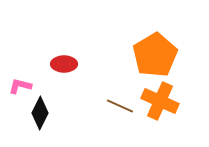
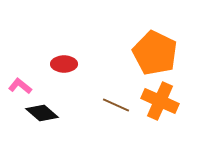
orange pentagon: moved 2 px up; rotated 15 degrees counterclockwise
pink L-shape: rotated 25 degrees clockwise
brown line: moved 4 px left, 1 px up
black diamond: moved 2 px right; rotated 76 degrees counterclockwise
